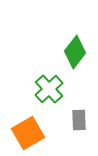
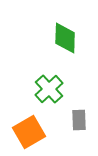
green diamond: moved 10 px left, 14 px up; rotated 36 degrees counterclockwise
orange square: moved 1 px right, 1 px up
